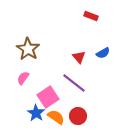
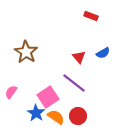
brown star: moved 2 px left, 3 px down
pink semicircle: moved 12 px left, 14 px down
